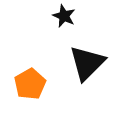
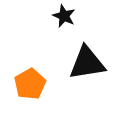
black triangle: rotated 36 degrees clockwise
